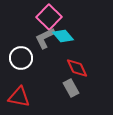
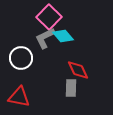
red diamond: moved 1 px right, 2 px down
gray rectangle: rotated 30 degrees clockwise
